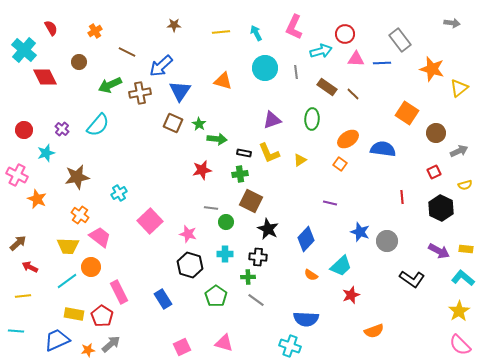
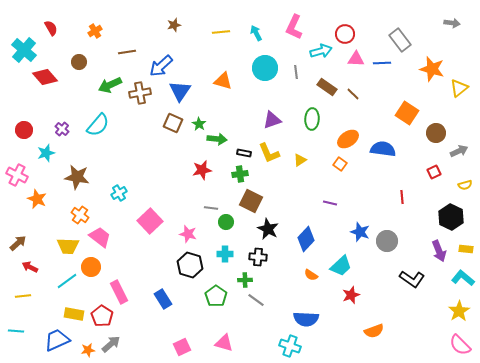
brown star at (174, 25): rotated 16 degrees counterclockwise
brown line at (127, 52): rotated 36 degrees counterclockwise
red diamond at (45, 77): rotated 15 degrees counterclockwise
brown star at (77, 177): rotated 20 degrees clockwise
black hexagon at (441, 208): moved 10 px right, 9 px down
purple arrow at (439, 251): rotated 40 degrees clockwise
green cross at (248, 277): moved 3 px left, 3 px down
